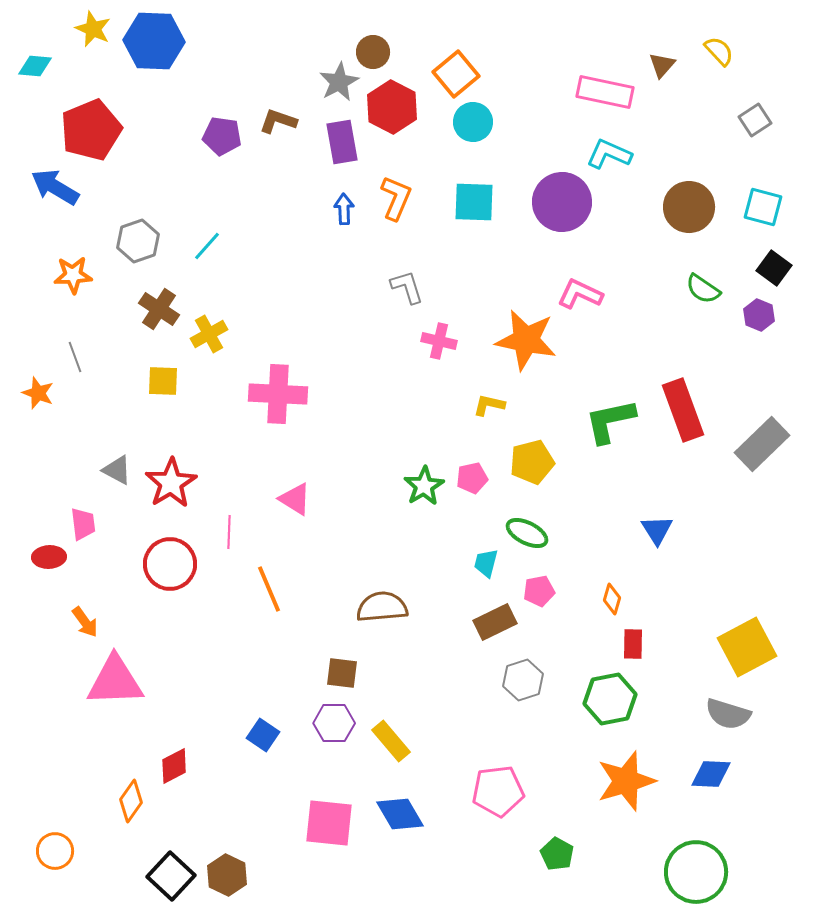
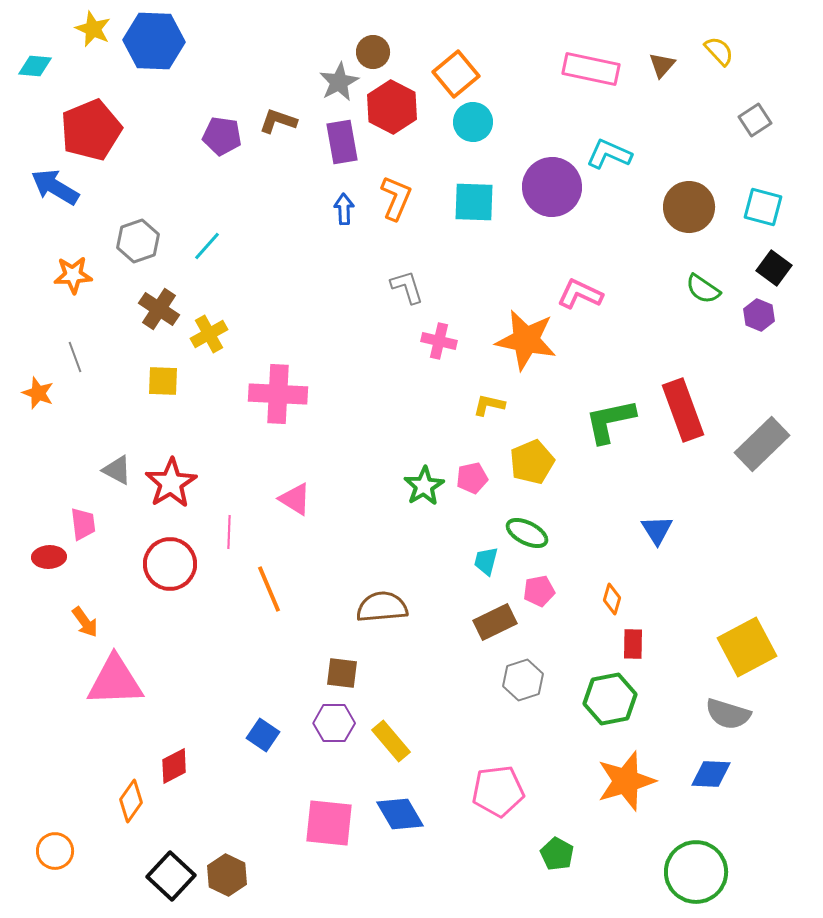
pink rectangle at (605, 92): moved 14 px left, 23 px up
purple circle at (562, 202): moved 10 px left, 15 px up
yellow pentagon at (532, 462): rotated 9 degrees counterclockwise
cyan trapezoid at (486, 563): moved 2 px up
